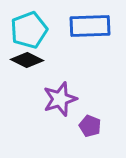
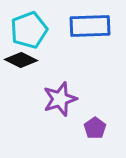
black diamond: moved 6 px left
purple pentagon: moved 5 px right, 2 px down; rotated 15 degrees clockwise
